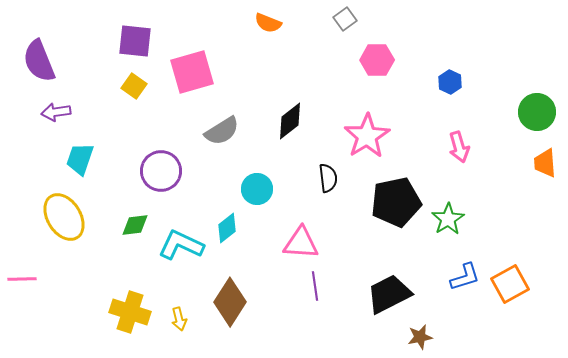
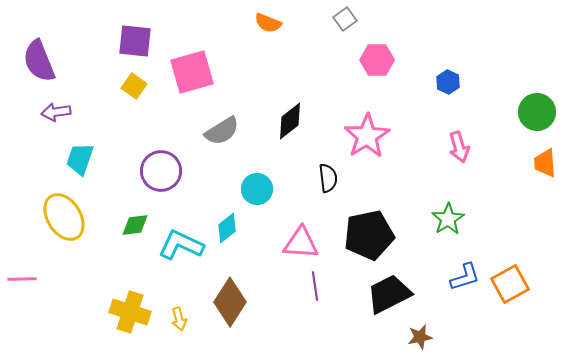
blue hexagon: moved 2 px left
black pentagon: moved 27 px left, 33 px down
